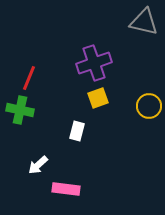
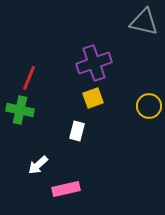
yellow square: moved 5 px left
pink rectangle: rotated 20 degrees counterclockwise
